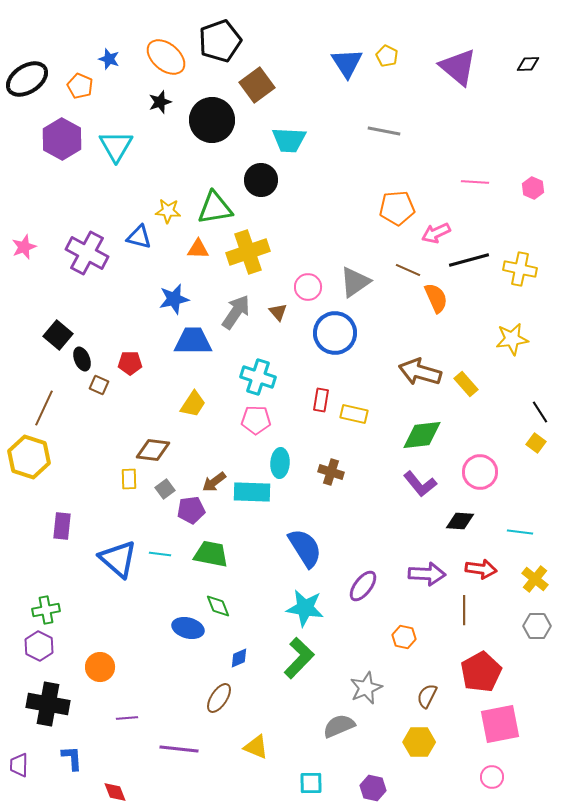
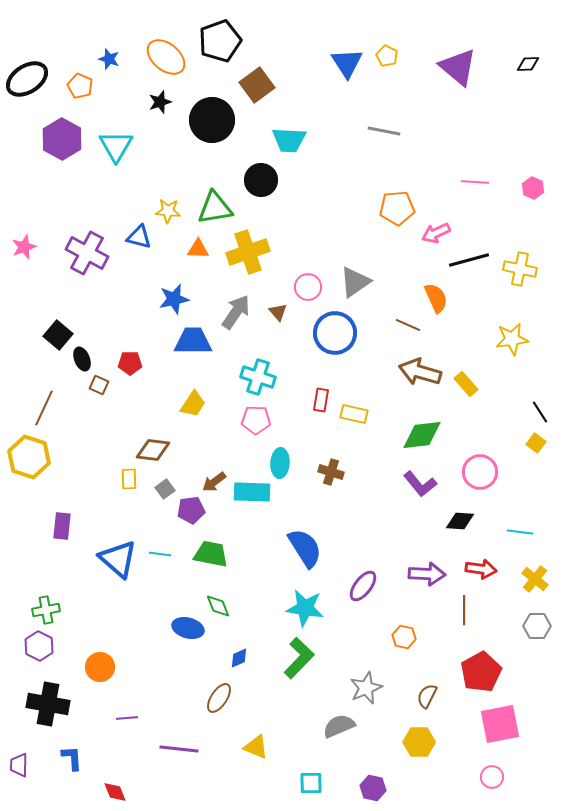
brown line at (408, 270): moved 55 px down
